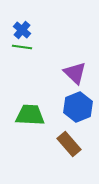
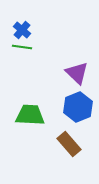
purple triangle: moved 2 px right
